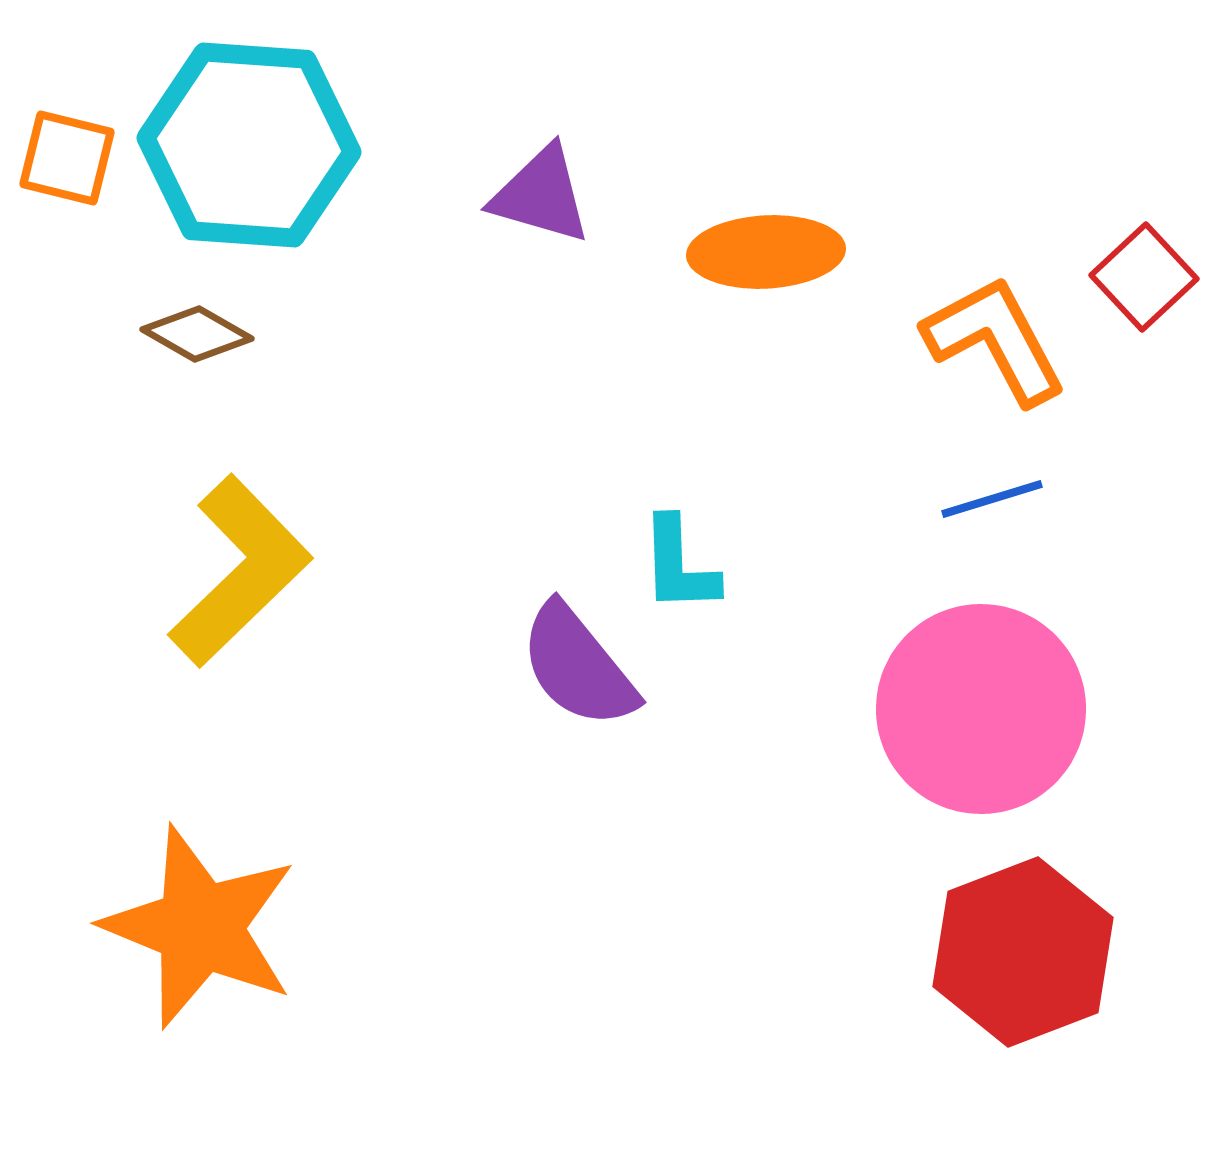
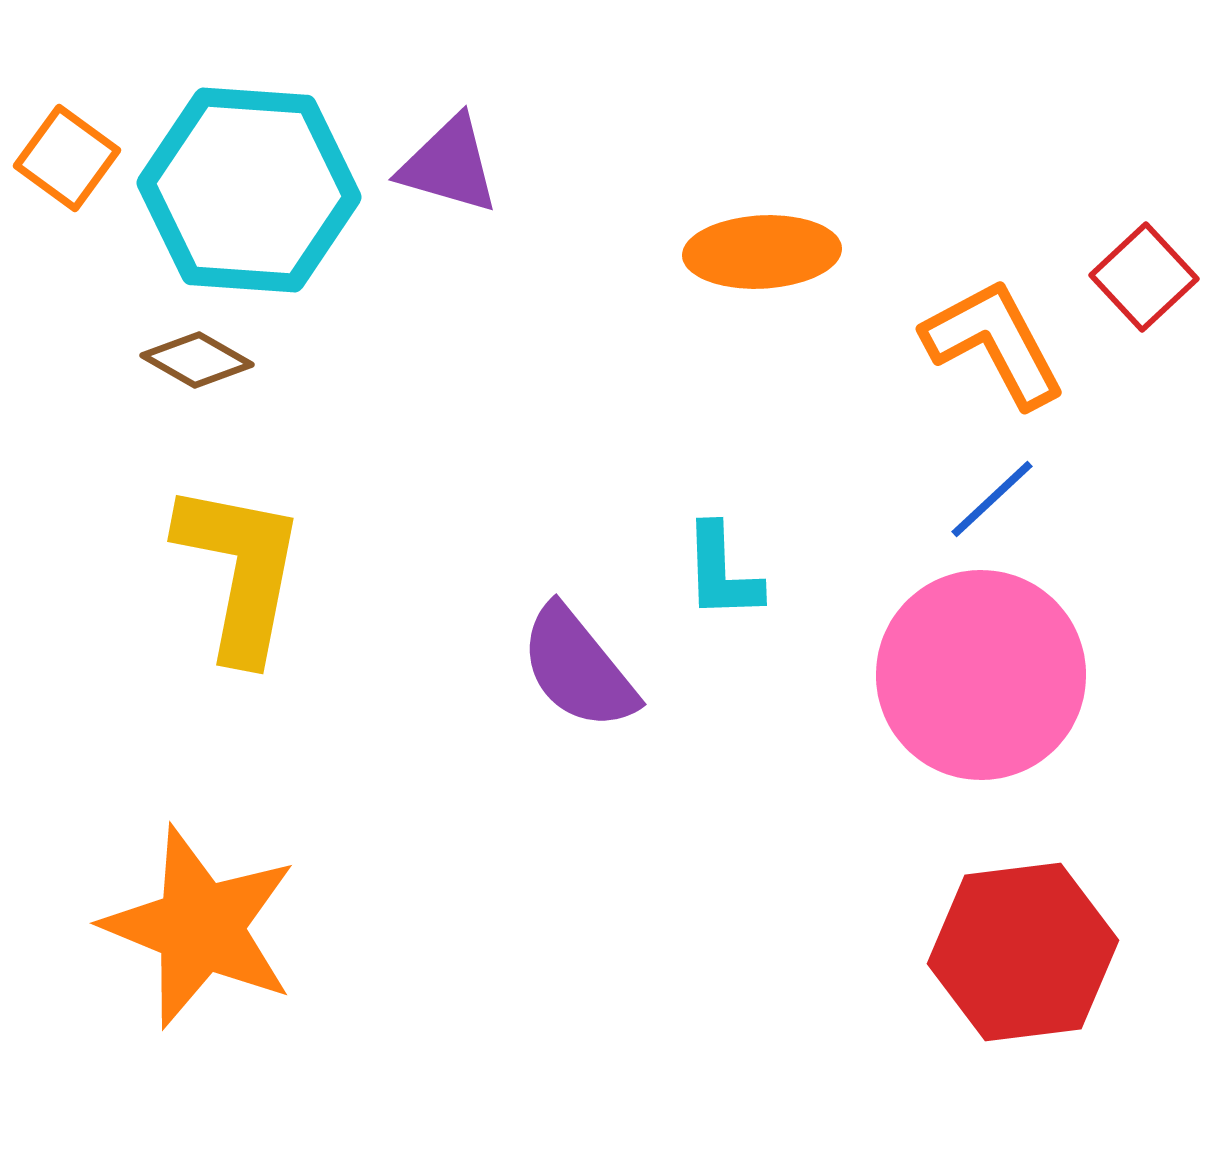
cyan hexagon: moved 45 px down
orange square: rotated 22 degrees clockwise
purple triangle: moved 92 px left, 30 px up
orange ellipse: moved 4 px left
brown diamond: moved 26 px down
orange L-shape: moved 1 px left, 3 px down
blue line: rotated 26 degrees counterclockwise
cyan L-shape: moved 43 px right, 7 px down
yellow L-shape: rotated 35 degrees counterclockwise
purple semicircle: moved 2 px down
pink circle: moved 34 px up
red hexagon: rotated 14 degrees clockwise
